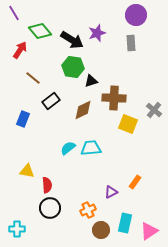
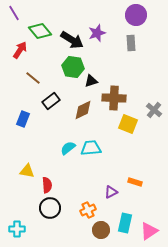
orange rectangle: rotated 72 degrees clockwise
